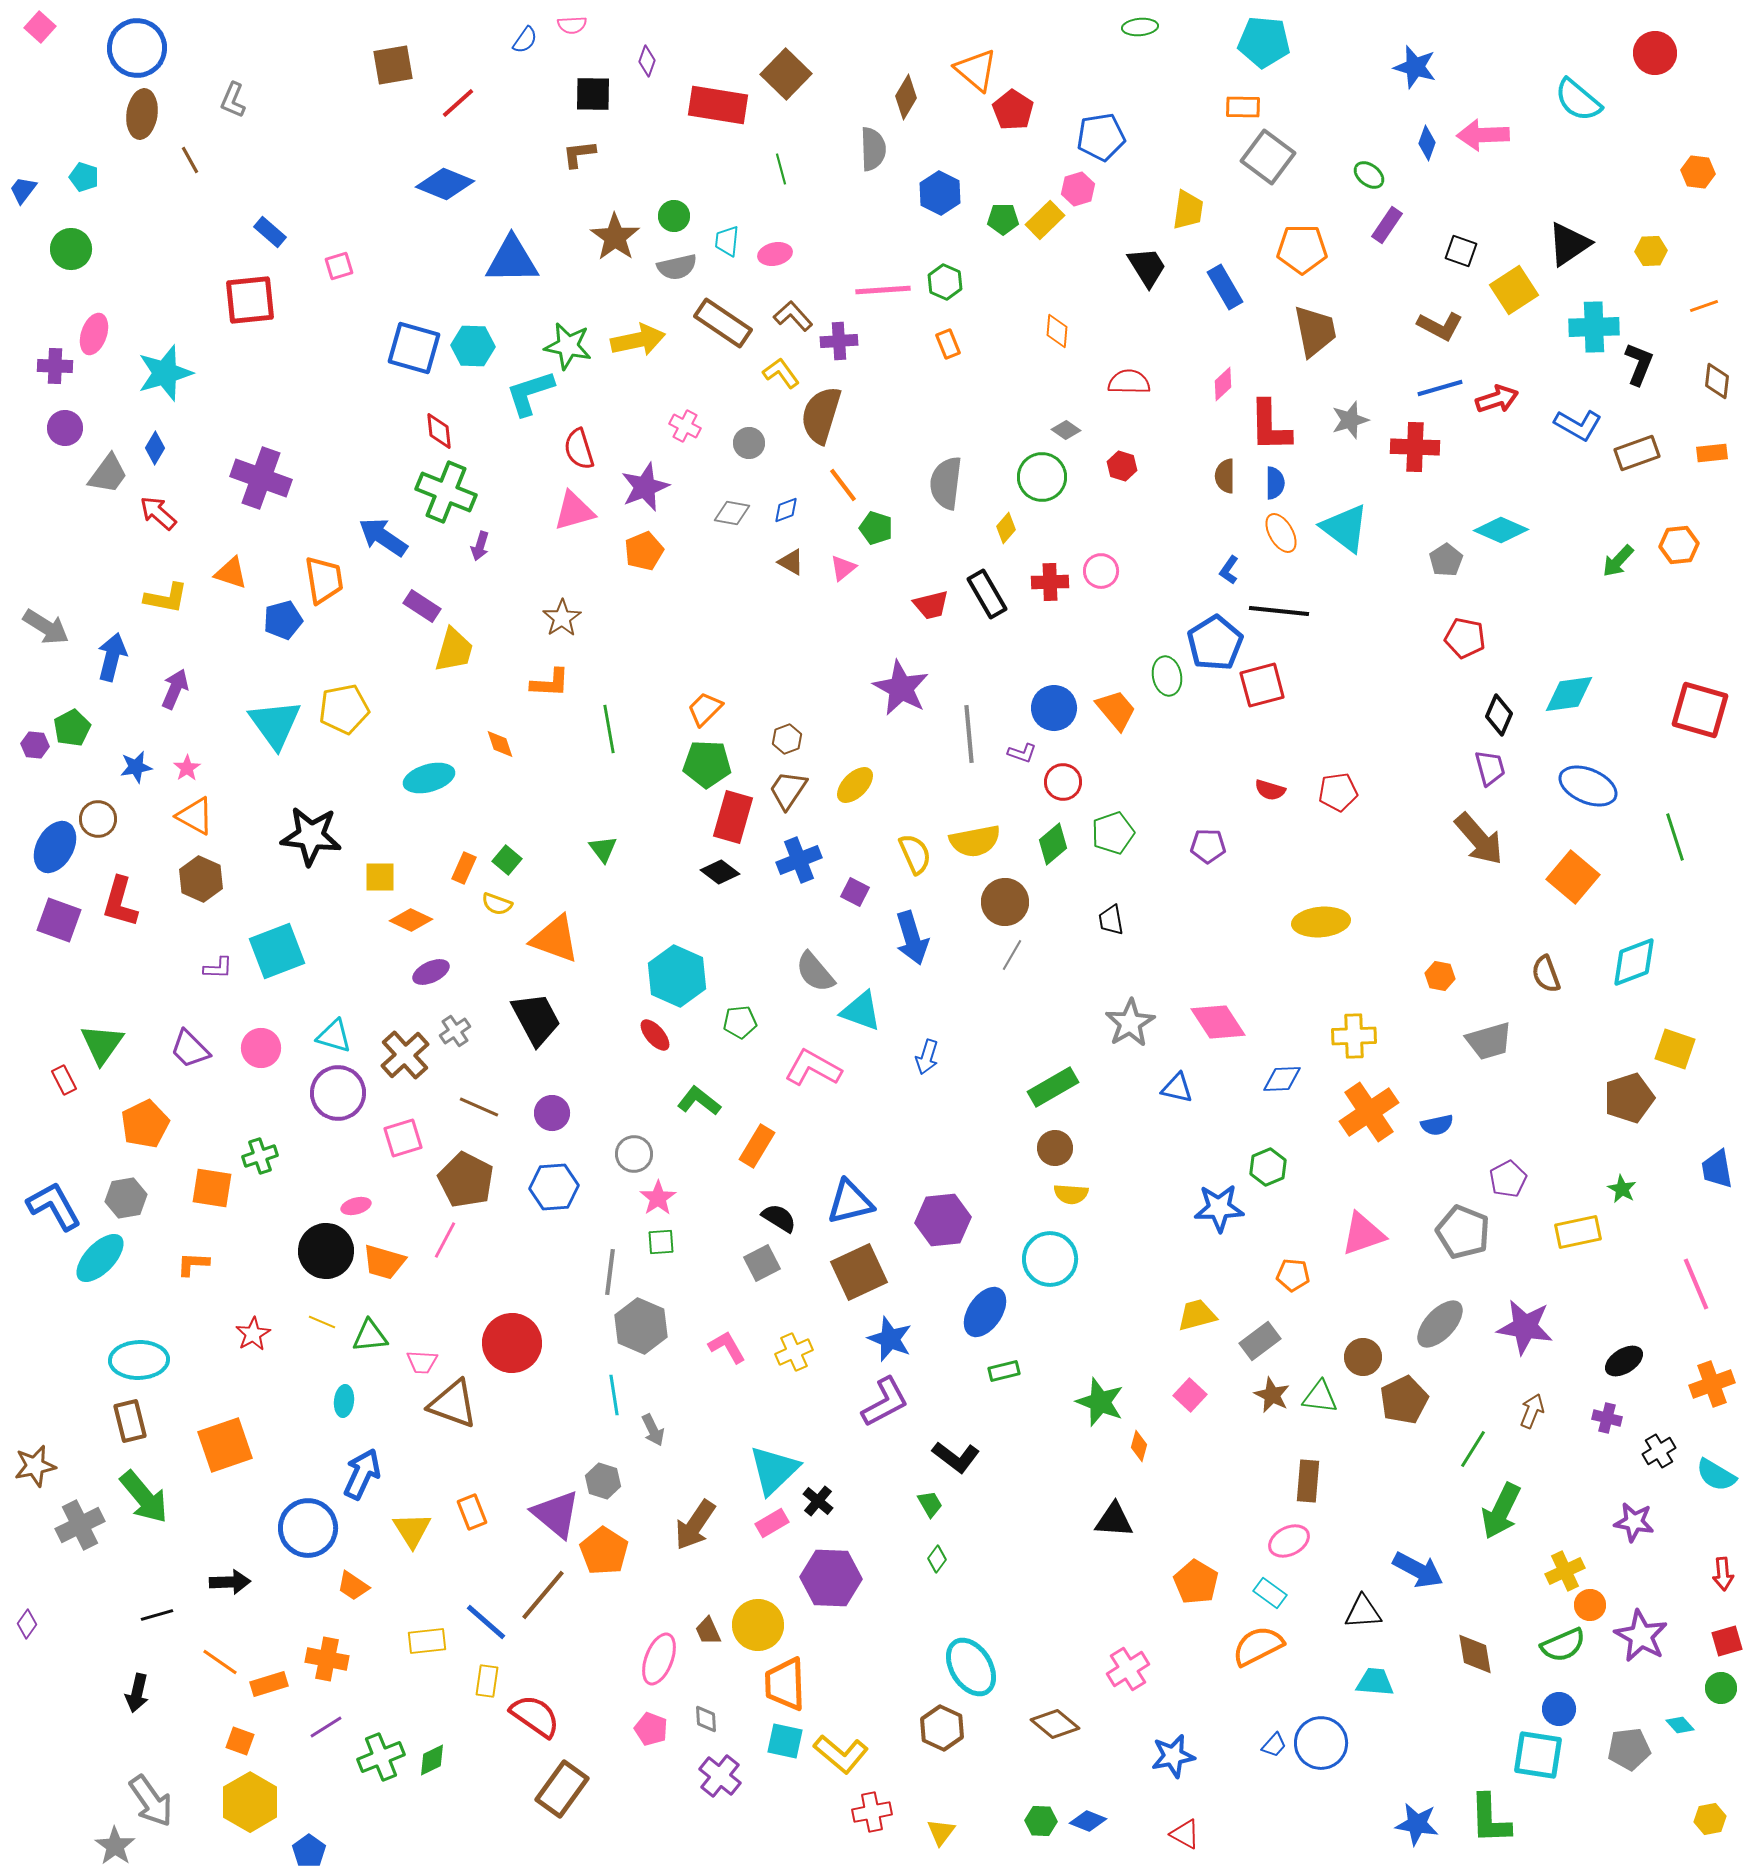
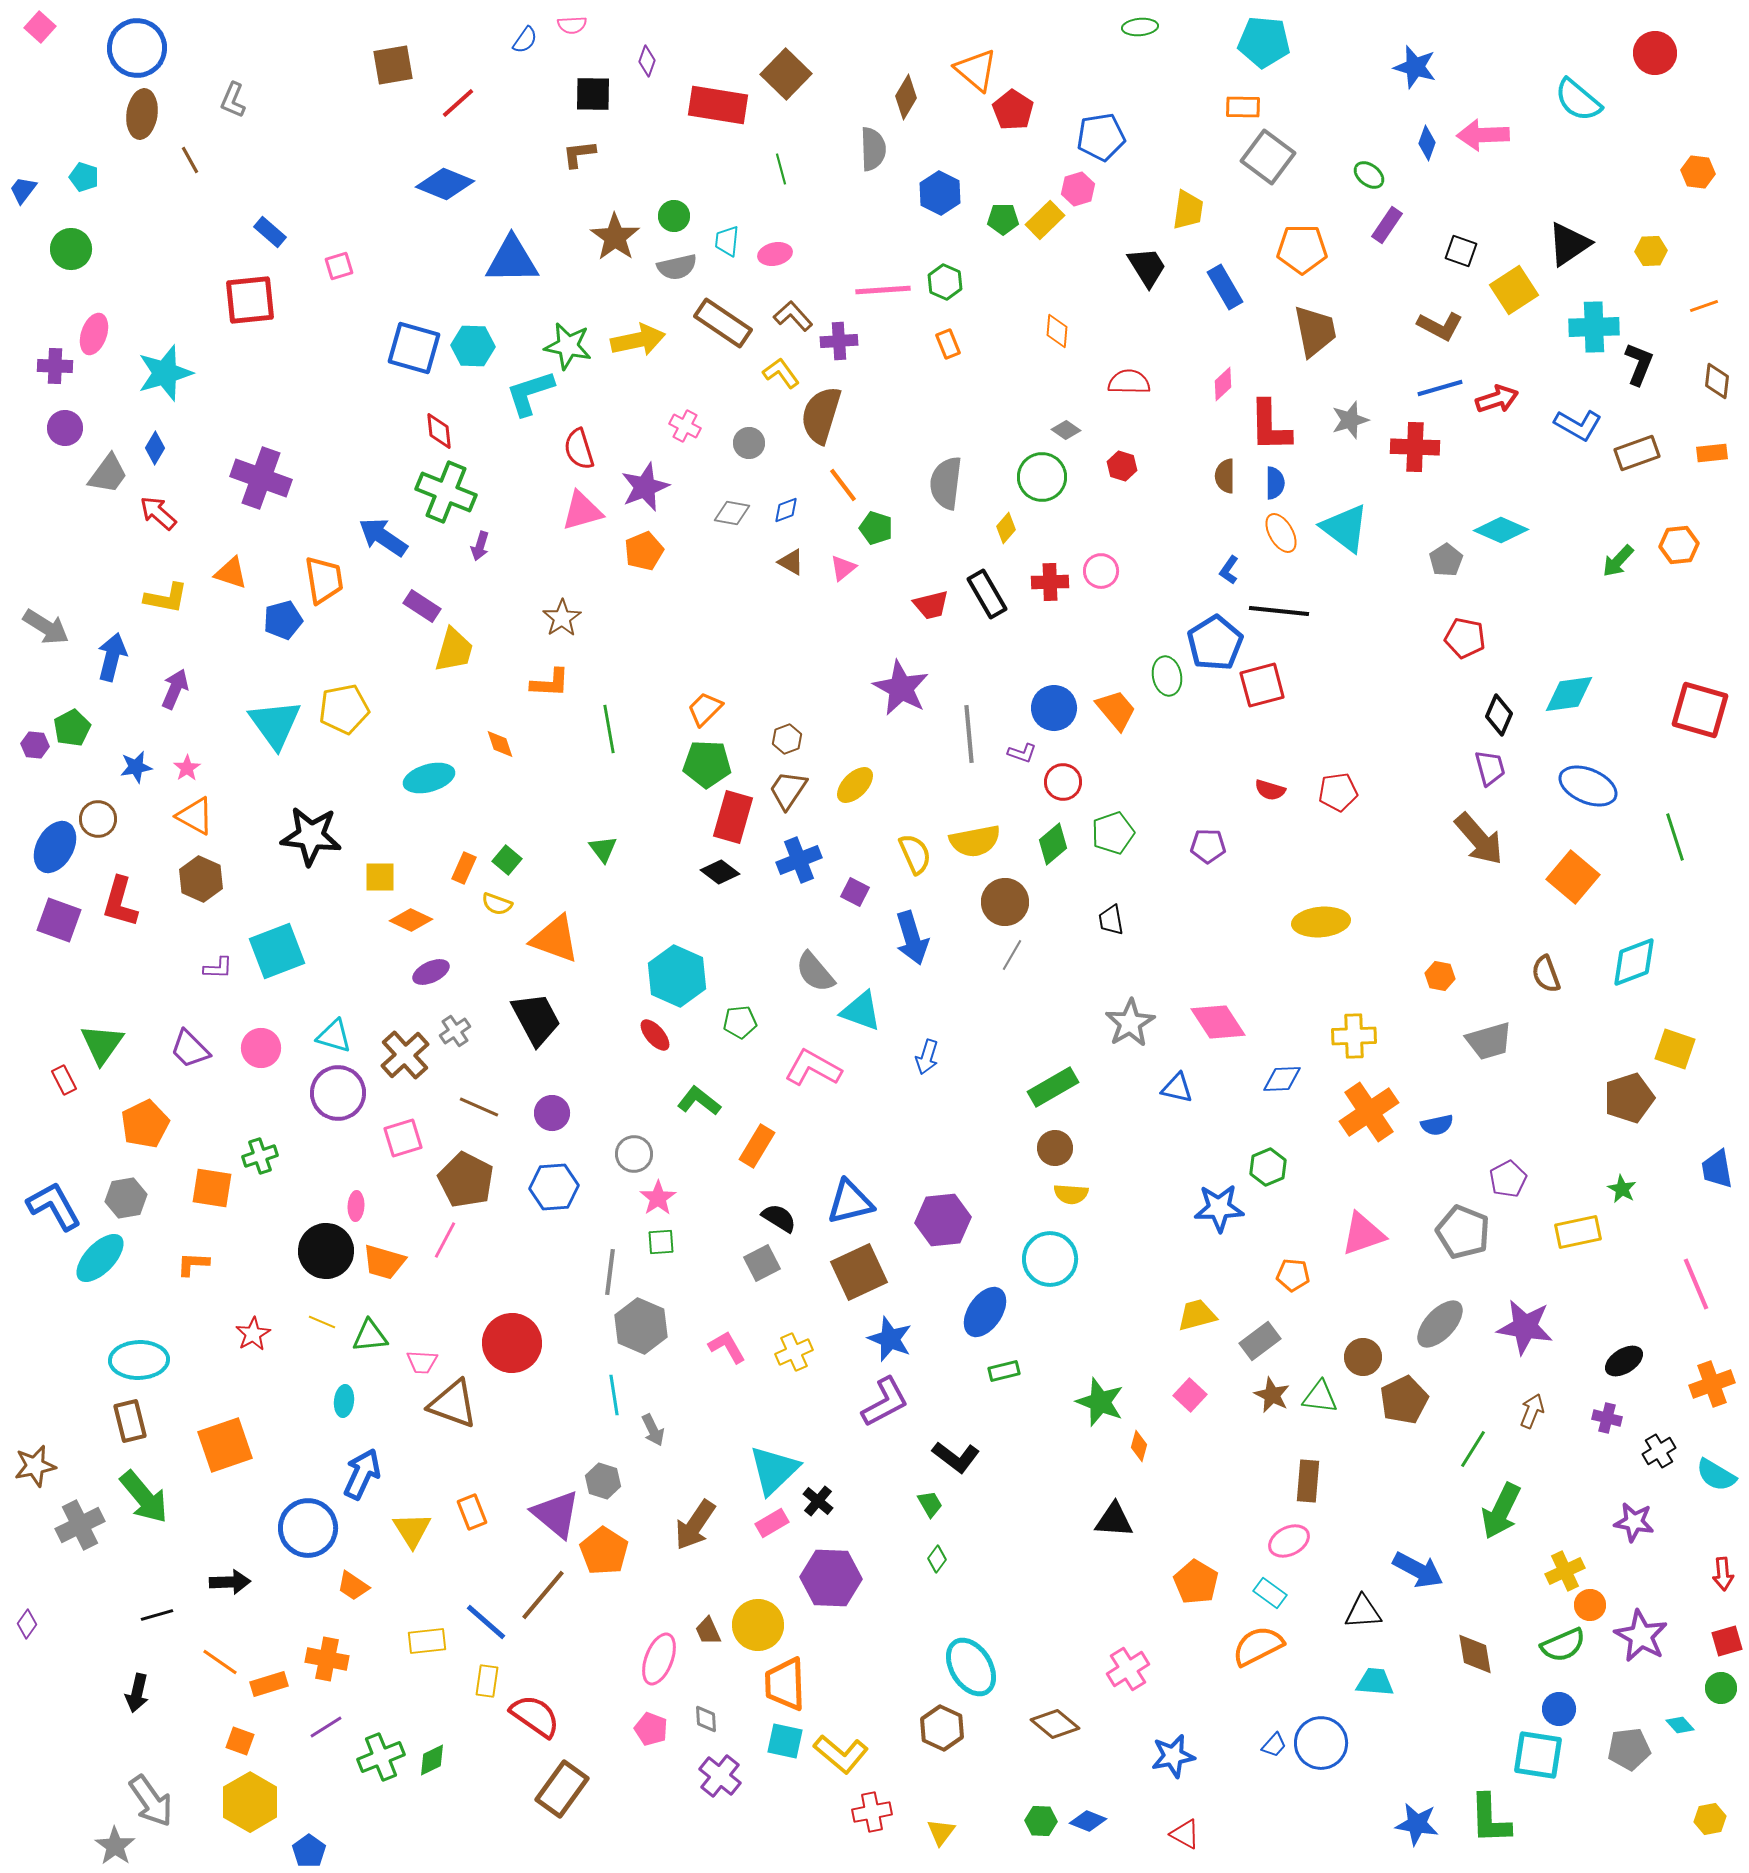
pink triangle at (574, 511): moved 8 px right
pink ellipse at (356, 1206): rotated 72 degrees counterclockwise
